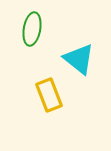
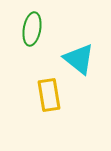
yellow rectangle: rotated 12 degrees clockwise
